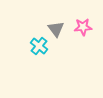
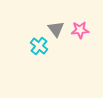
pink star: moved 3 px left, 3 px down
